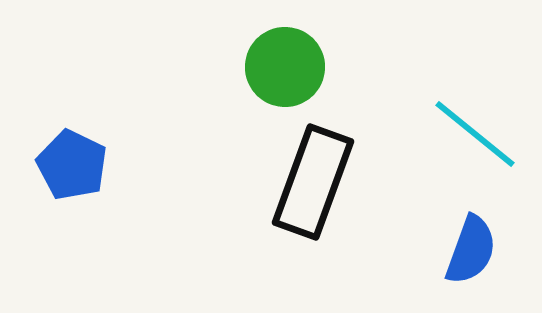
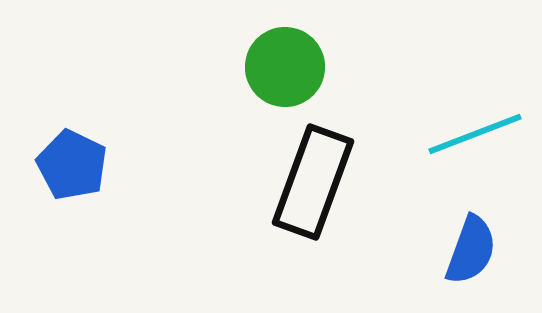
cyan line: rotated 60 degrees counterclockwise
